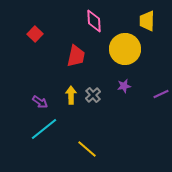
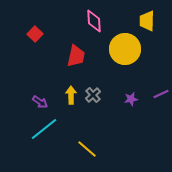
purple star: moved 7 px right, 13 px down
